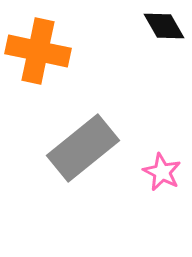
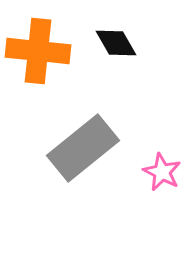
black diamond: moved 48 px left, 17 px down
orange cross: rotated 6 degrees counterclockwise
